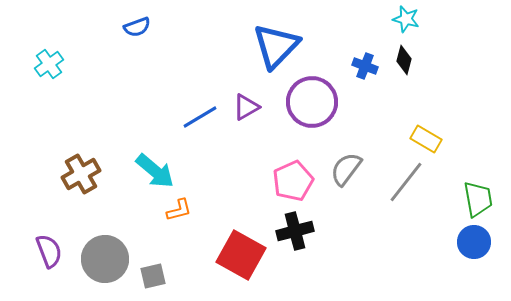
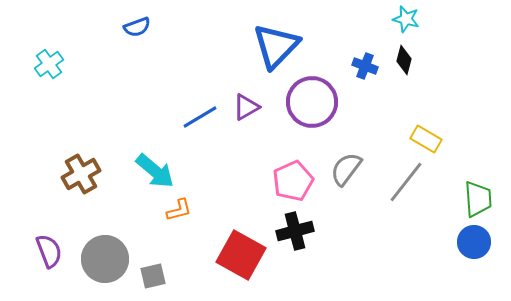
green trapezoid: rotated 6 degrees clockwise
